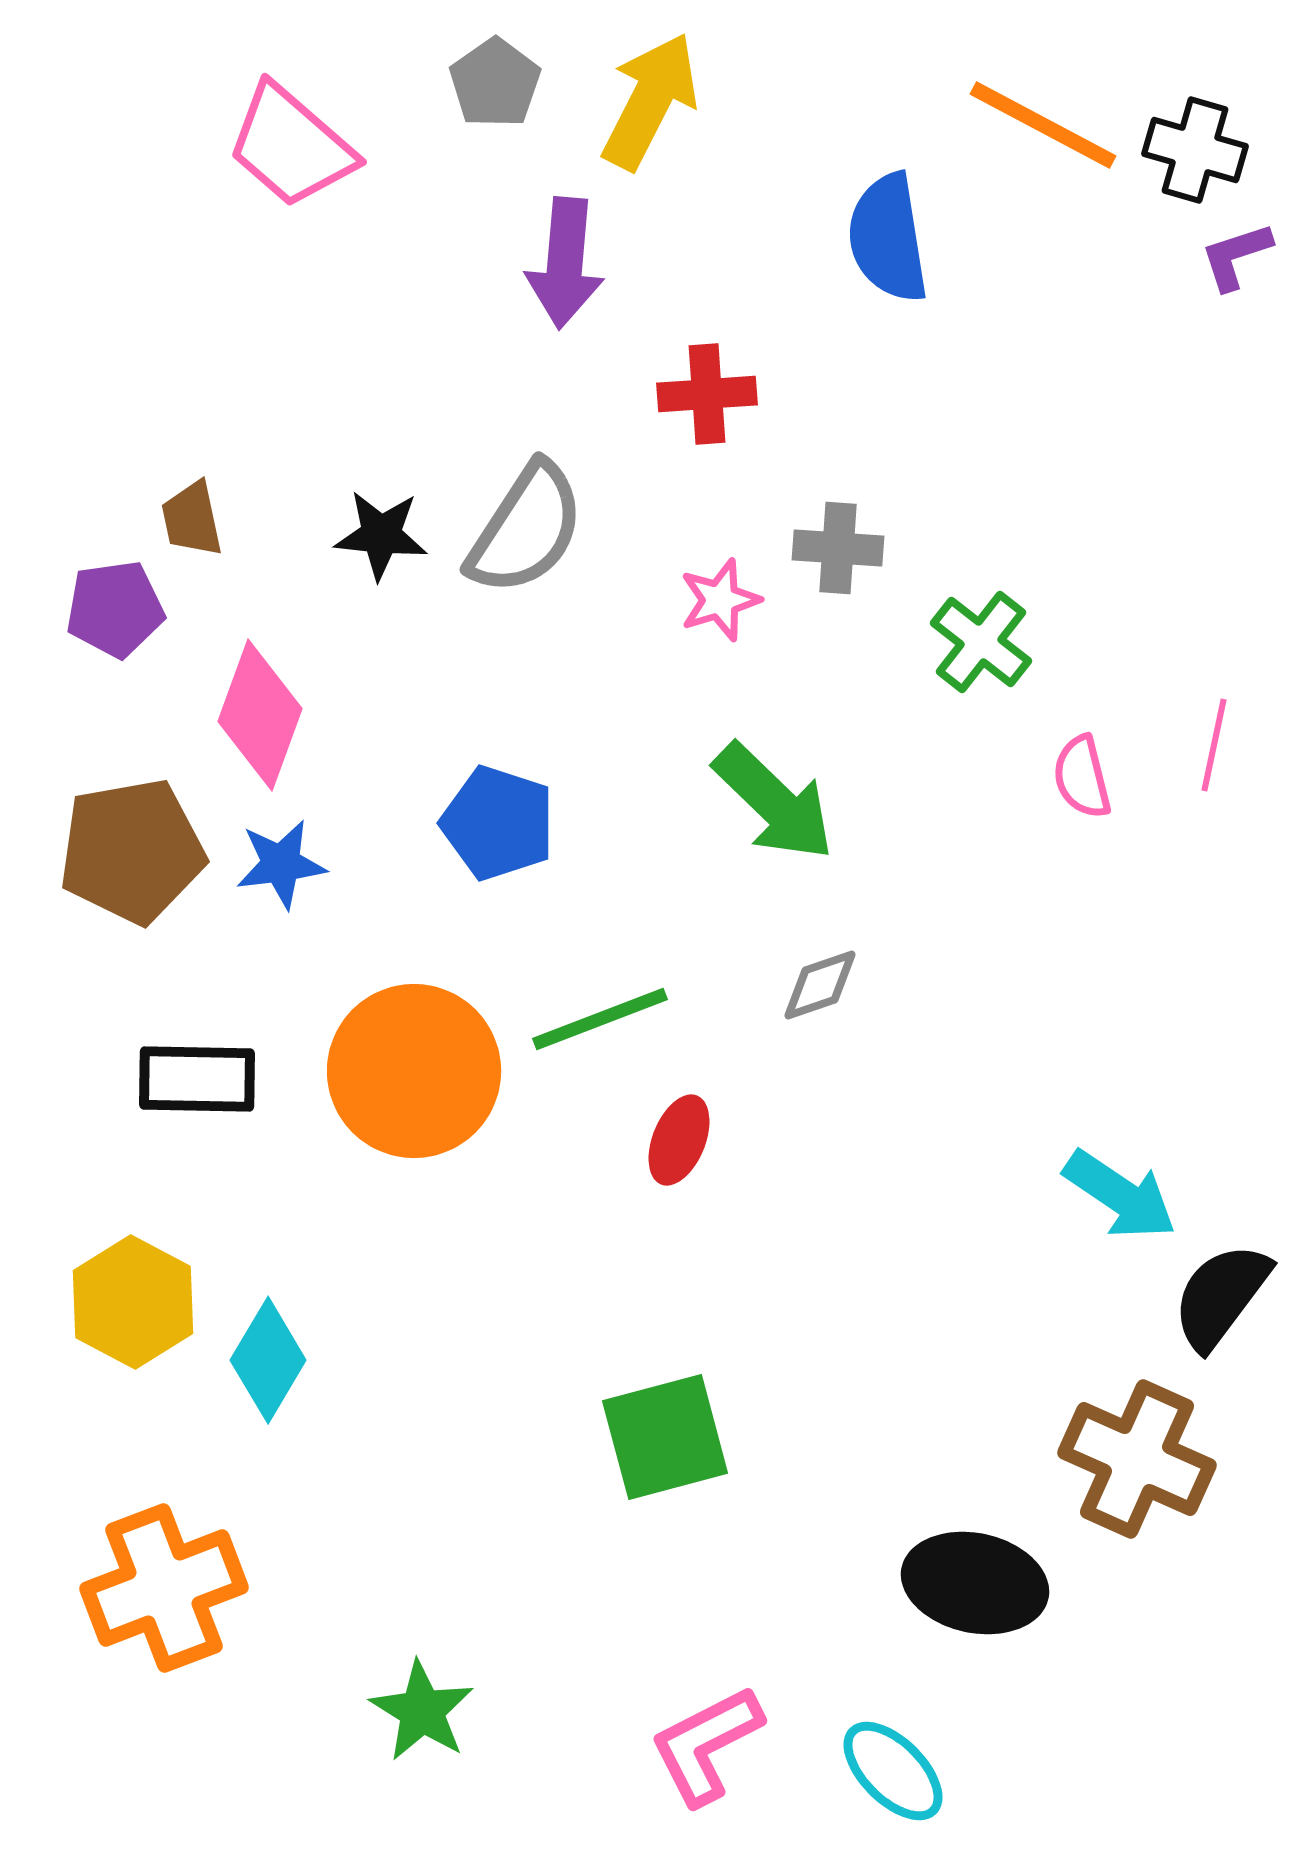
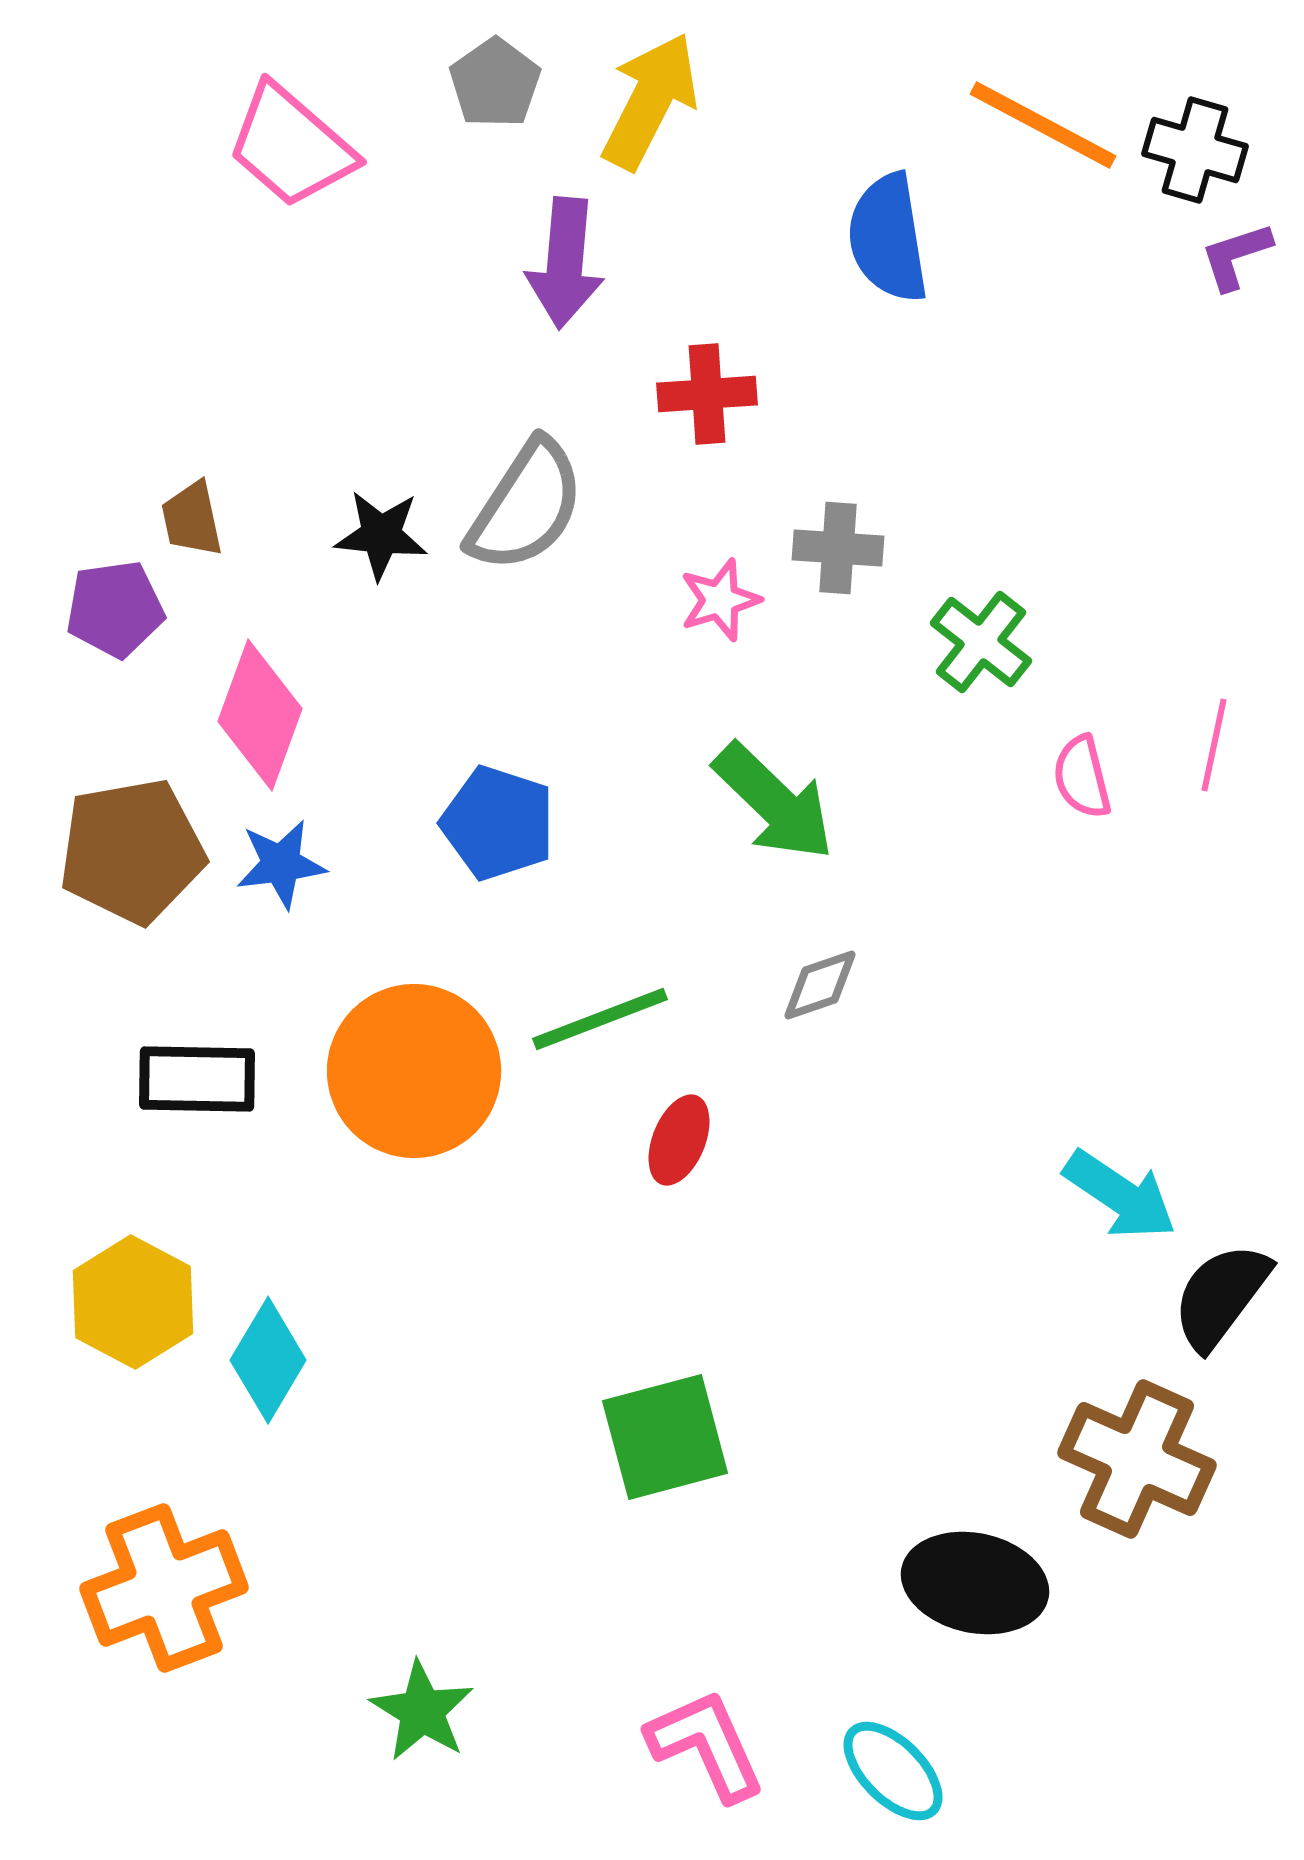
gray semicircle: moved 23 px up
pink L-shape: rotated 93 degrees clockwise
